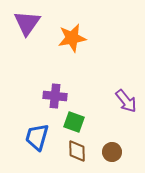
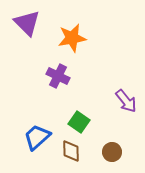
purple triangle: rotated 20 degrees counterclockwise
purple cross: moved 3 px right, 20 px up; rotated 20 degrees clockwise
green square: moved 5 px right; rotated 15 degrees clockwise
blue trapezoid: rotated 32 degrees clockwise
brown diamond: moved 6 px left
